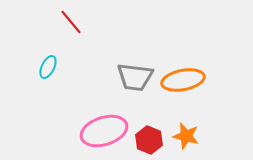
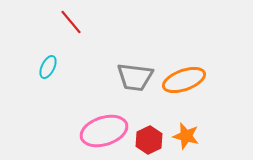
orange ellipse: moved 1 px right; rotated 9 degrees counterclockwise
red hexagon: rotated 12 degrees clockwise
